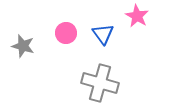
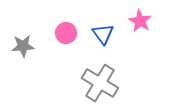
pink star: moved 3 px right, 5 px down
gray star: rotated 20 degrees counterclockwise
gray cross: rotated 15 degrees clockwise
